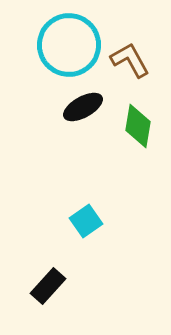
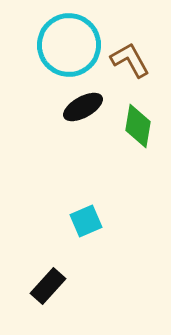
cyan square: rotated 12 degrees clockwise
